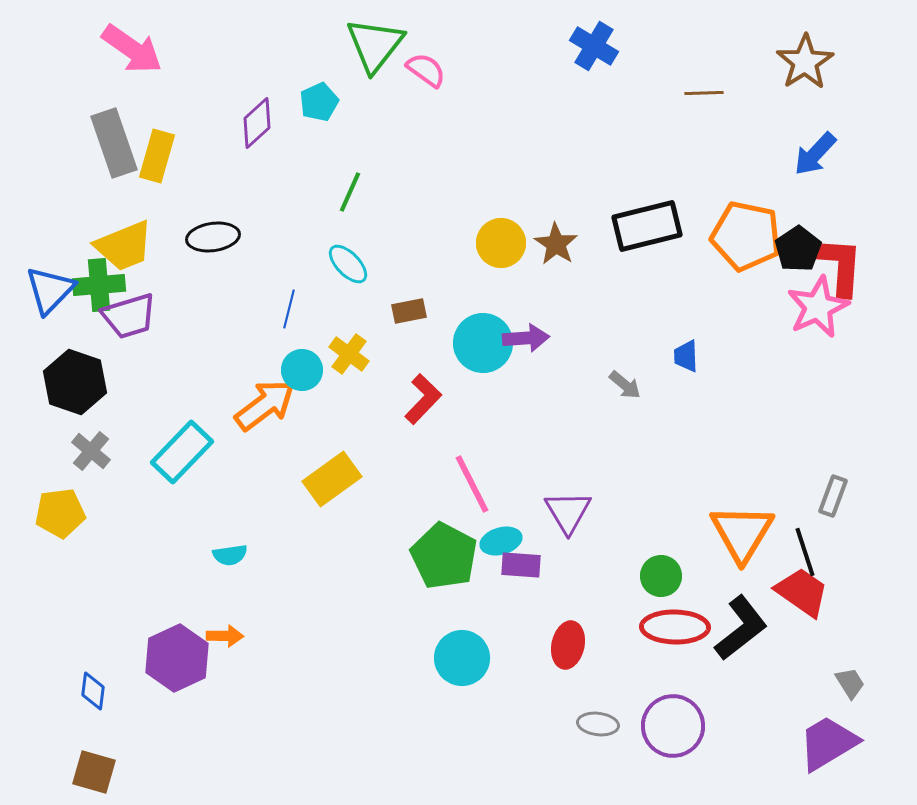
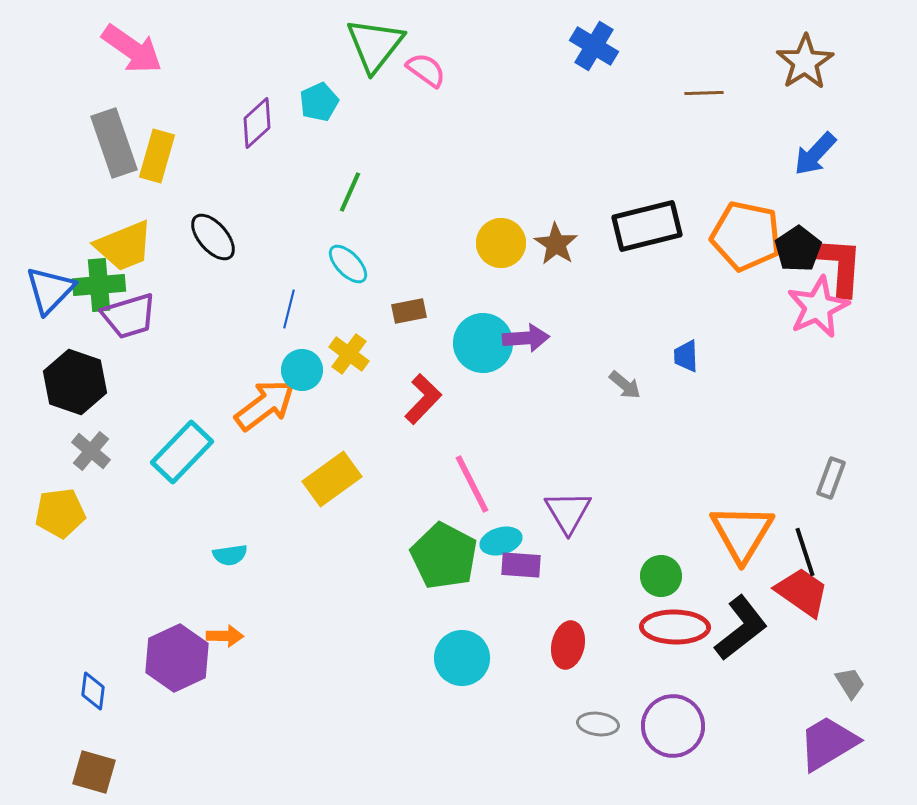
black ellipse at (213, 237): rotated 57 degrees clockwise
gray rectangle at (833, 496): moved 2 px left, 18 px up
